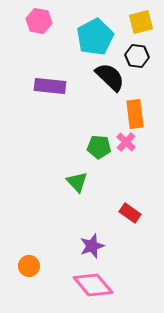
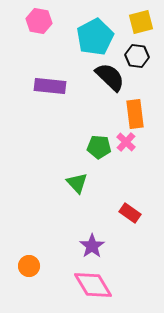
green triangle: moved 1 px down
purple star: rotated 15 degrees counterclockwise
pink diamond: rotated 9 degrees clockwise
